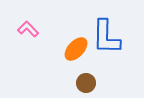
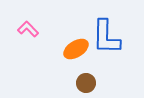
orange ellipse: rotated 15 degrees clockwise
